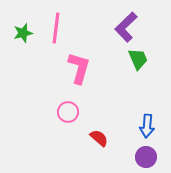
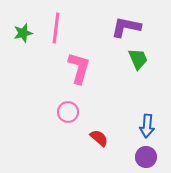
purple L-shape: rotated 56 degrees clockwise
